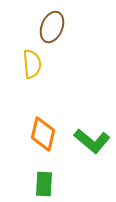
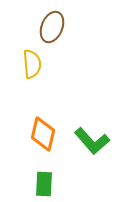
green L-shape: rotated 9 degrees clockwise
